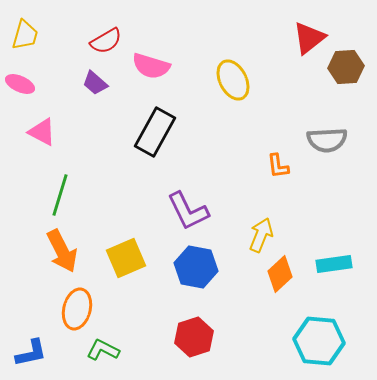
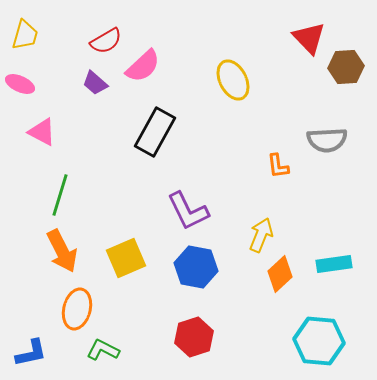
red triangle: rotated 36 degrees counterclockwise
pink semicircle: moved 8 px left; rotated 60 degrees counterclockwise
